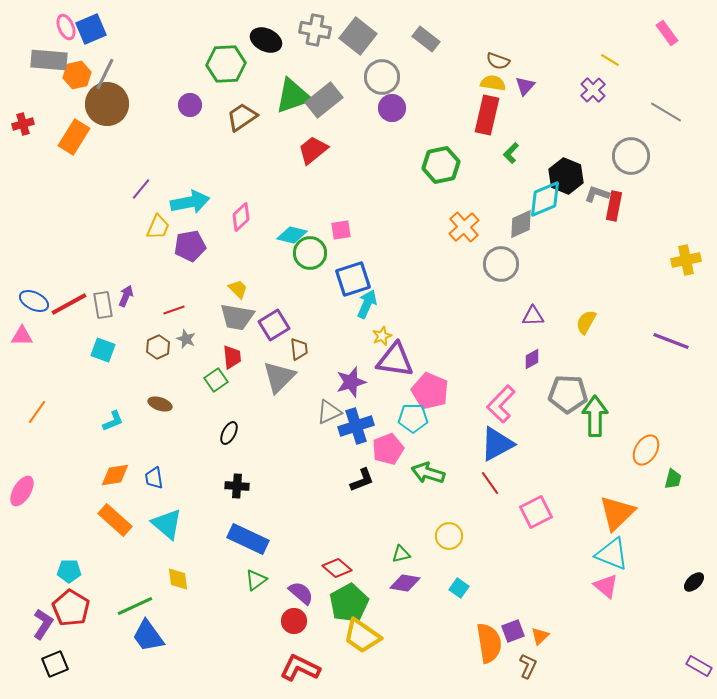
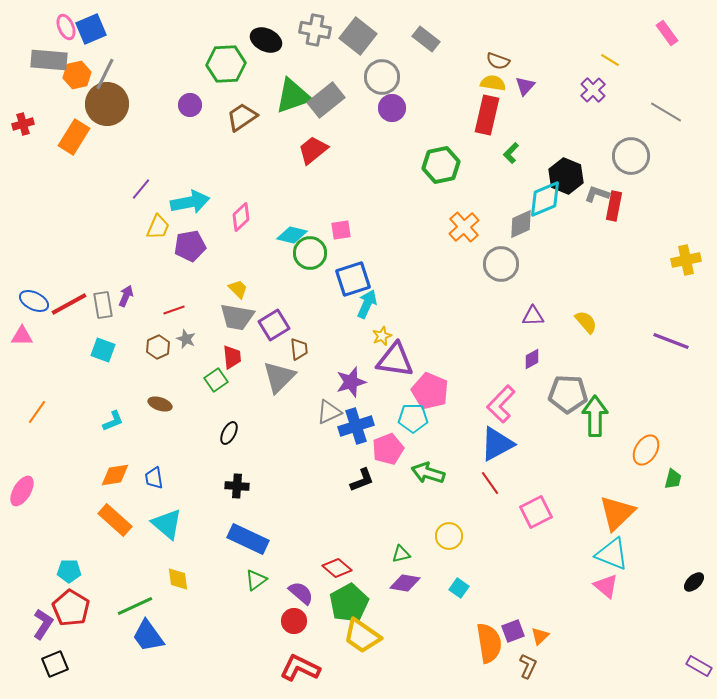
gray rectangle at (324, 100): moved 2 px right
yellow semicircle at (586, 322): rotated 110 degrees clockwise
